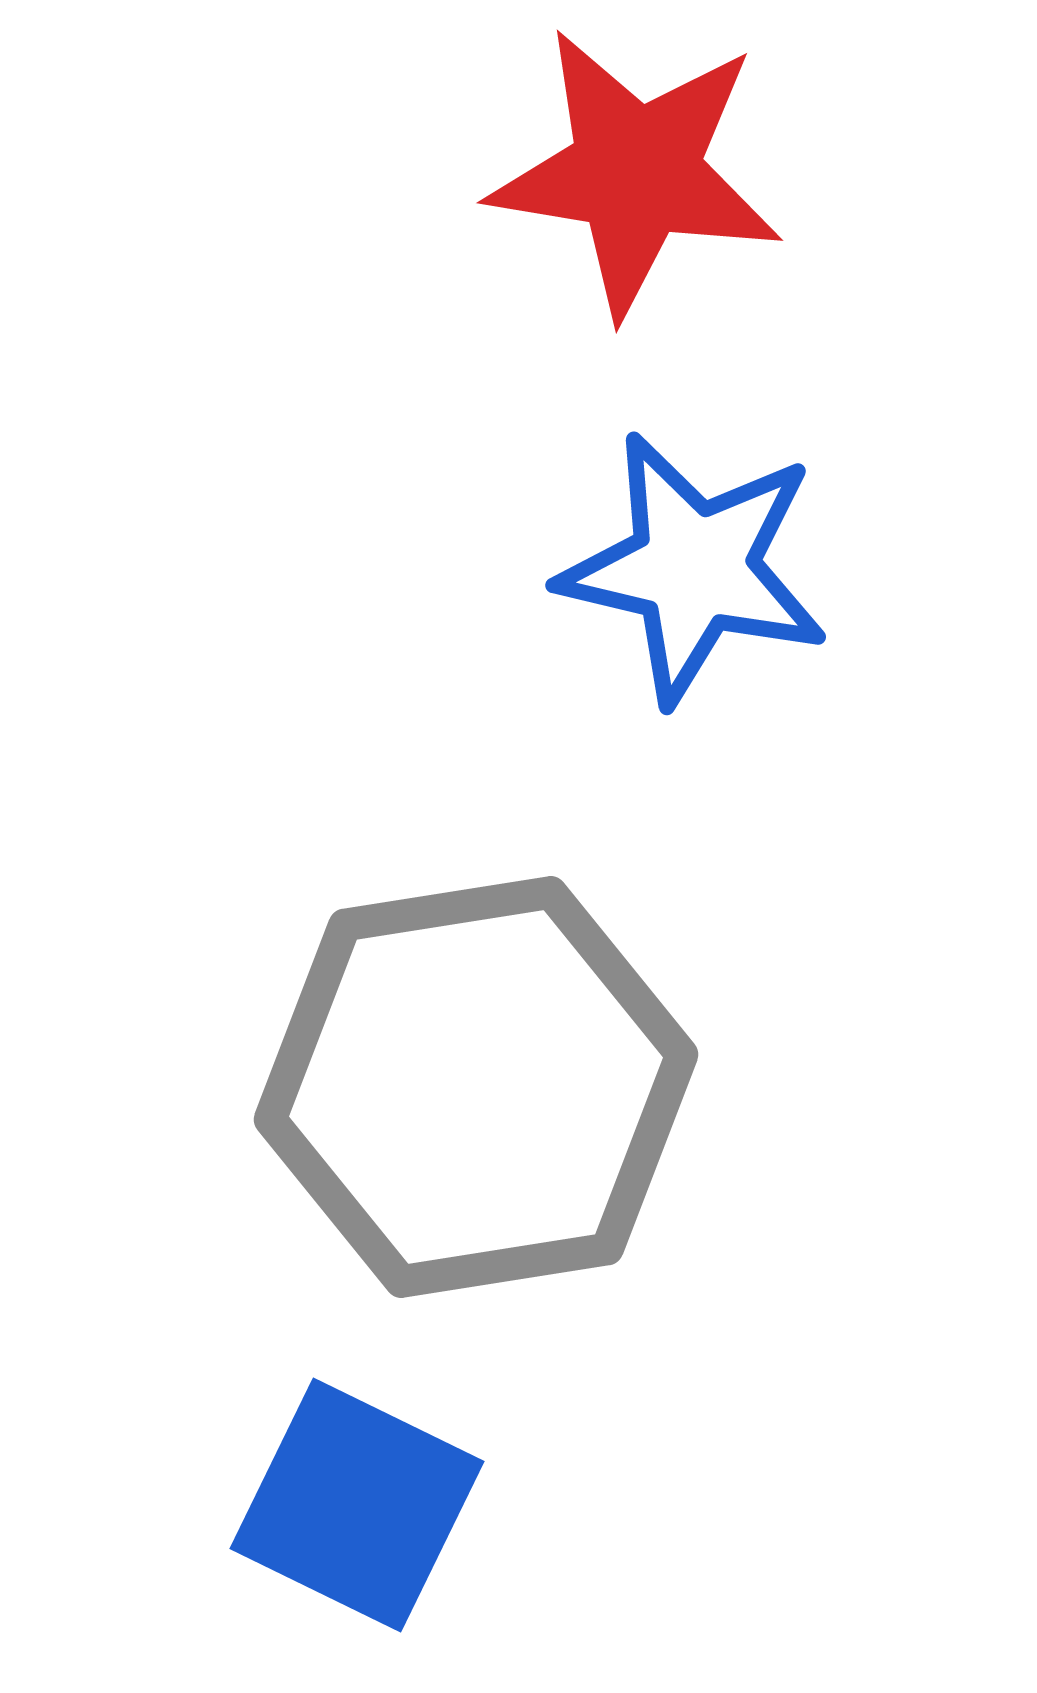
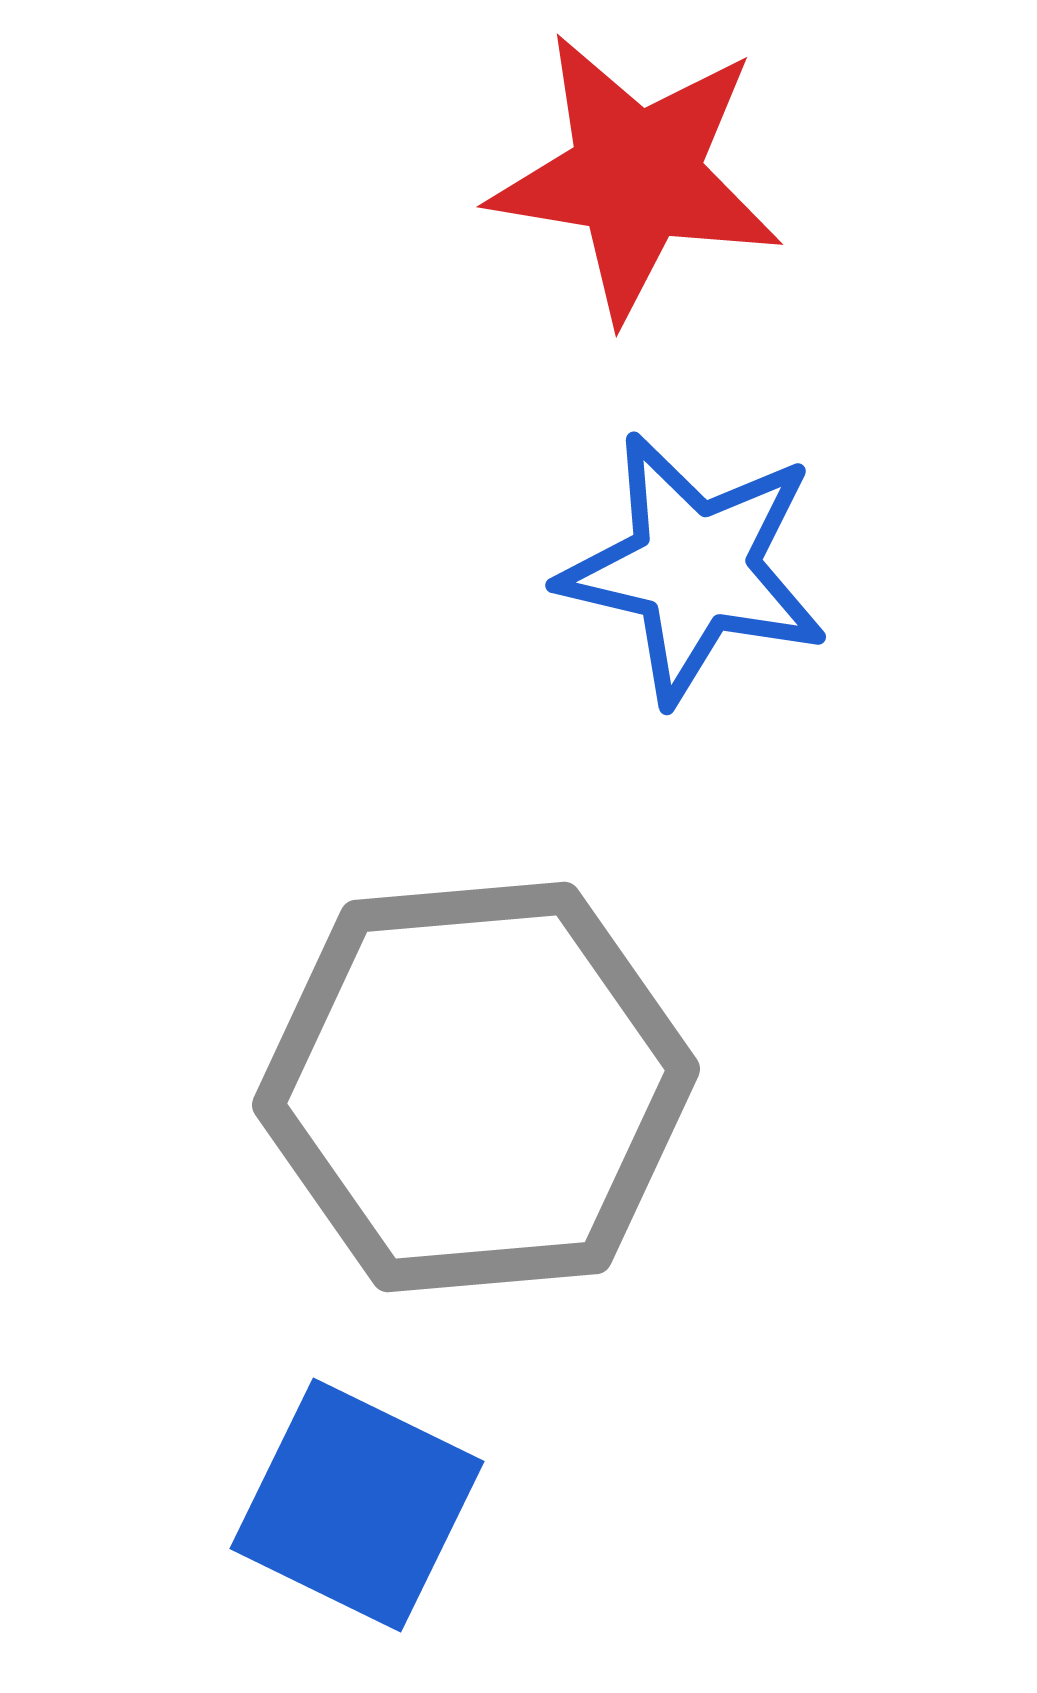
red star: moved 4 px down
gray hexagon: rotated 4 degrees clockwise
